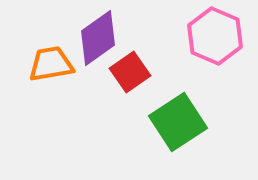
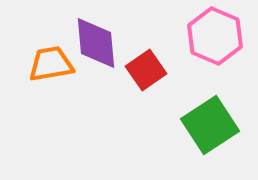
purple diamond: moved 2 px left, 5 px down; rotated 60 degrees counterclockwise
red square: moved 16 px right, 2 px up
green square: moved 32 px right, 3 px down
